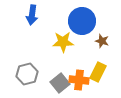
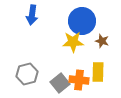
yellow star: moved 10 px right
yellow rectangle: rotated 24 degrees counterclockwise
